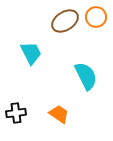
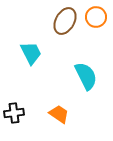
brown ellipse: rotated 28 degrees counterclockwise
black cross: moved 2 px left
